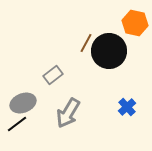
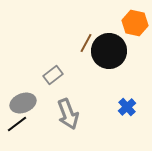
gray arrow: moved 1 px down; rotated 52 degrees counterclockwise
